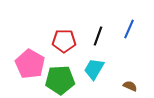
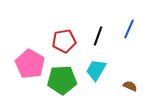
red pentagon: rotated 10 degrees counterclockwise
cyan trapezoid: moved 2 px right, 1 px down
green pentagon: moved 2 px right
